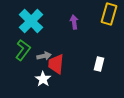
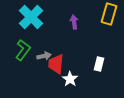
cyan cross: moved 4 px up
white star: moved 27 px right
